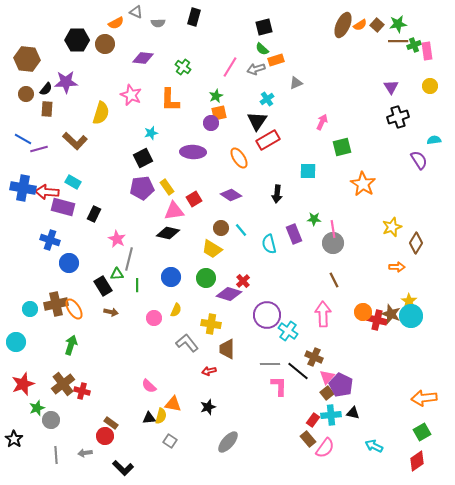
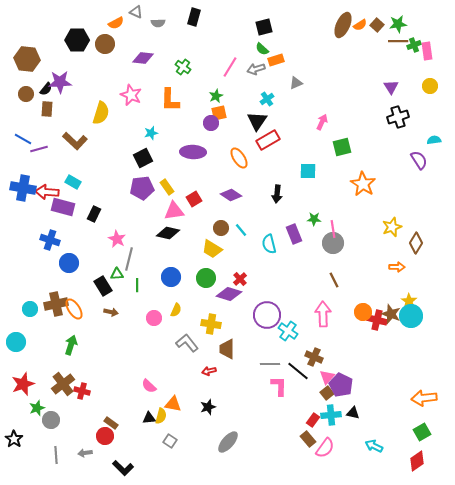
purple star at (66, 82): moved 6 px left
red cross at (243, 281): moved 3 px left, 2 px up
